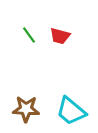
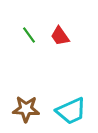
red trapezoid: rotated 40 degrees clockwise
cyan trapezoid: rotated 64 degrees counterclockwise
